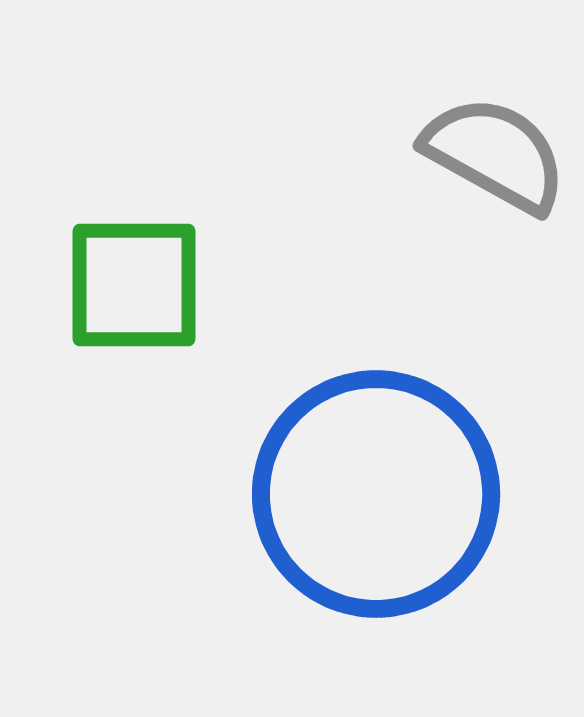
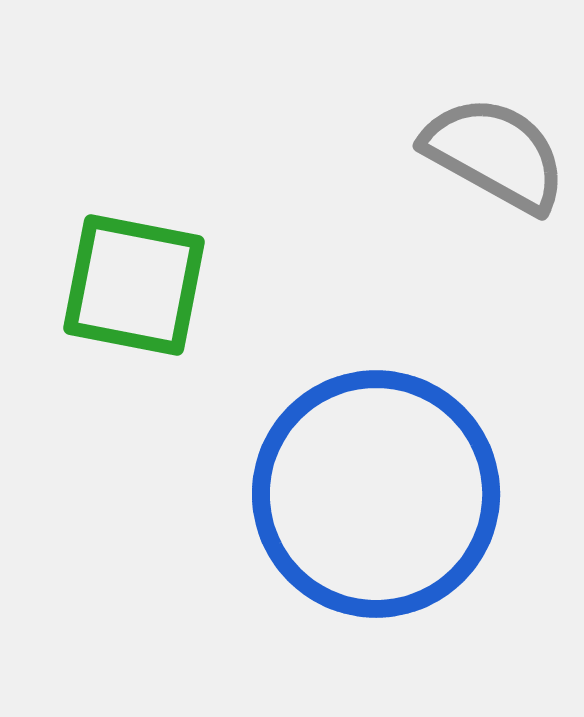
green square: rotated 11 degrees clockwise
